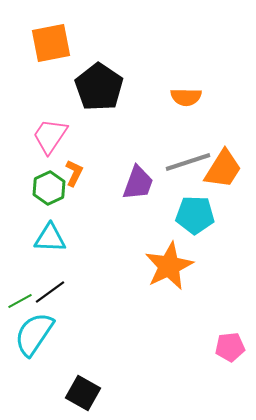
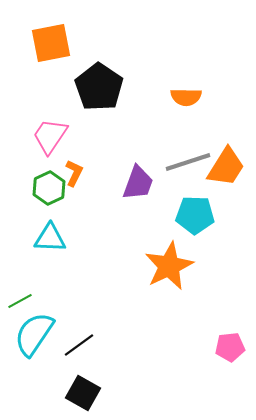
orange trapezoid: moved 3 px right, 2 px up
black line: moved 29 px right, 53 px down
